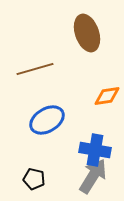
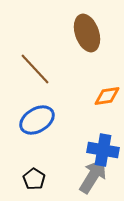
brown line: rotated 63 degrees clockwise
blue ellipse: moved 10 px left
blue cross: moved 8 px right
black pentagon: rotated 20 degrees clockwise
